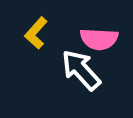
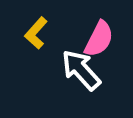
pink semicircle: rotated 66 degrees counterclockwise
